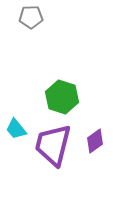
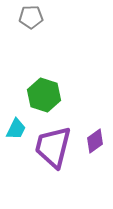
green hexagon: moved 18 px left, 2 px up
cyan trapezoid: rotated 115 degrees counterclockwise
purple trapezoid: moved 2 px down
